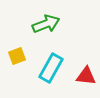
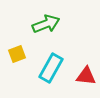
yellow square: moved 2 px up
